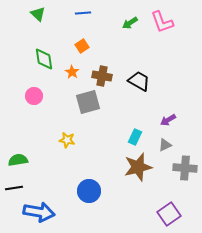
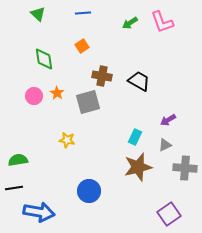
orange star: moved 15 px left, 21 px down
